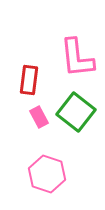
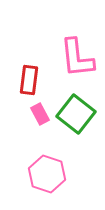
green square: moved 2 px down
pink rectangle: moved 1 px right, 3 px up
